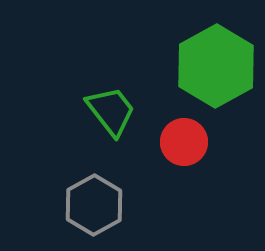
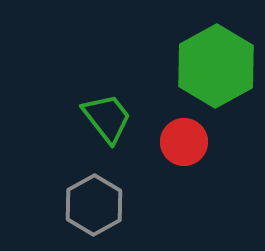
green trapezoid: moved 4 px left, 7 px down
